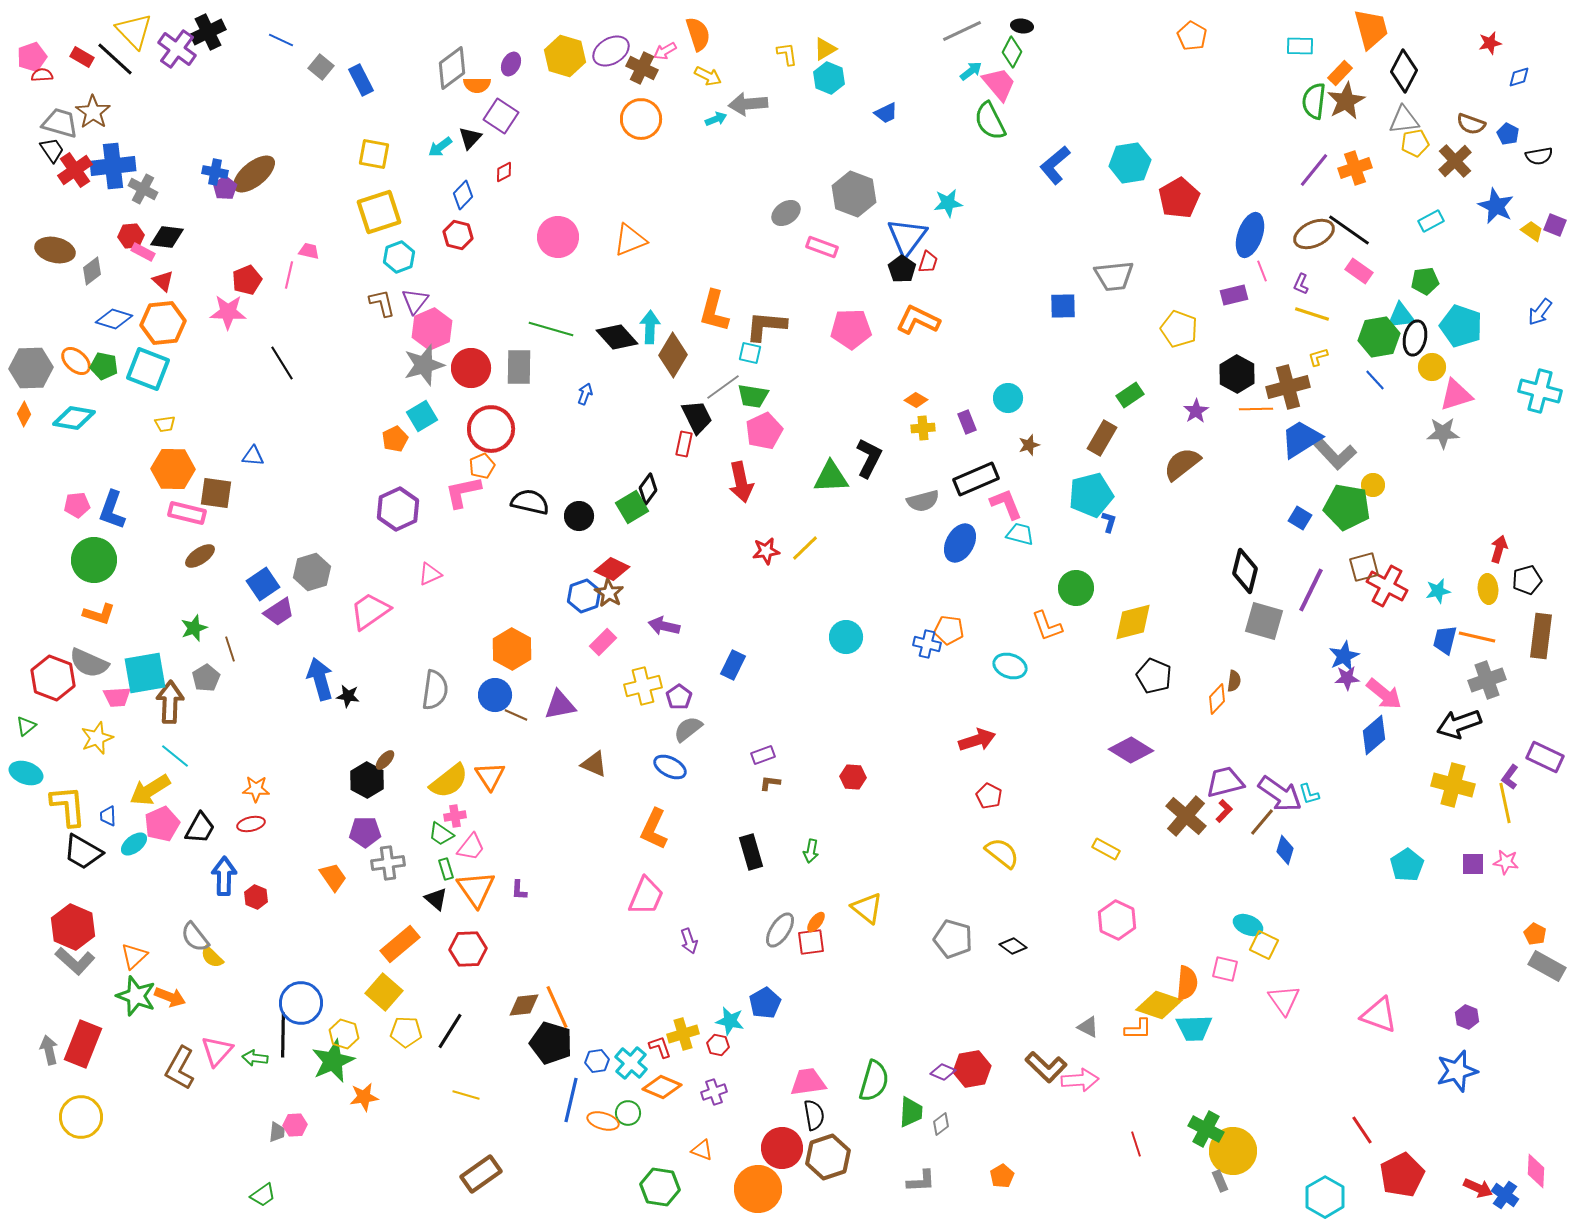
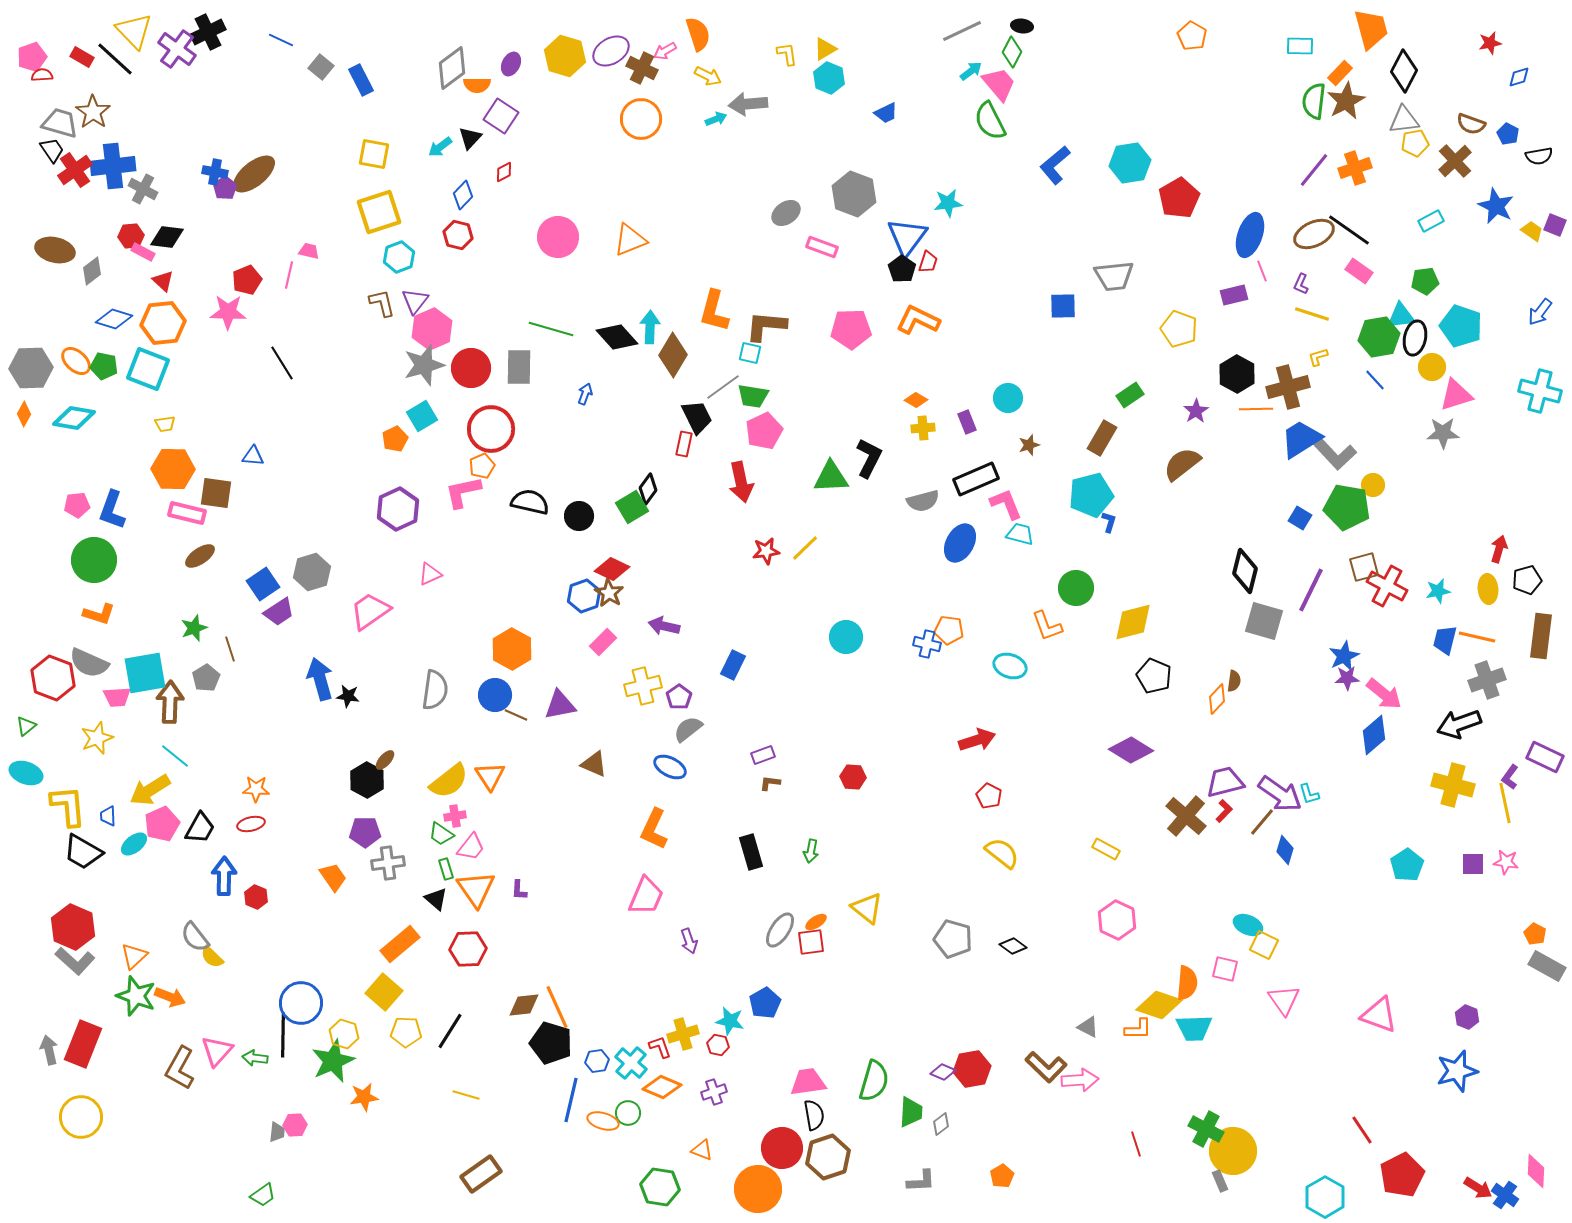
orange ellipse at (816, 922): rotated 20 degrees clockwise
red arrow at (1478, 1188): rotated 8 degrees clockwise
